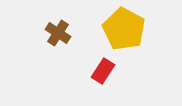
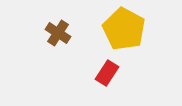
red rectangle: moved 4 px right, 2 px down
